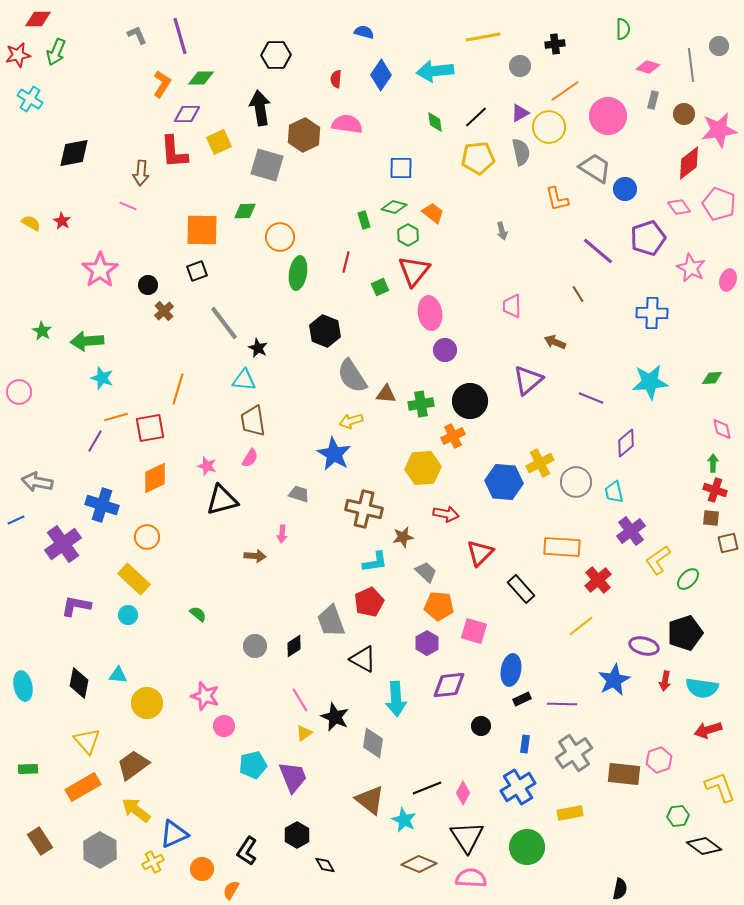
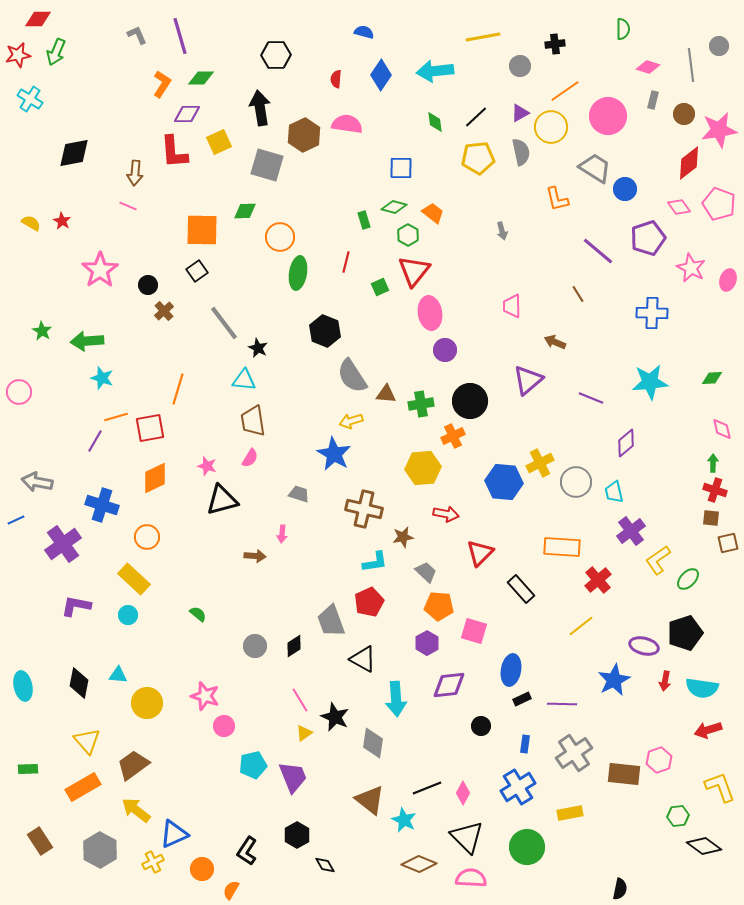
yellow circle at (549, 127): moved 2 px right
brown arrow at (141, 173): moved 6 px left
black square at (197, 271): rotated 15 degrees counterclockwise
black triangle at (467, 837): rotated 12 degrees counterclockwise
